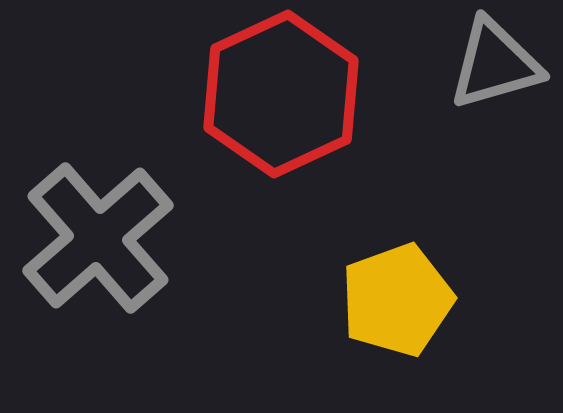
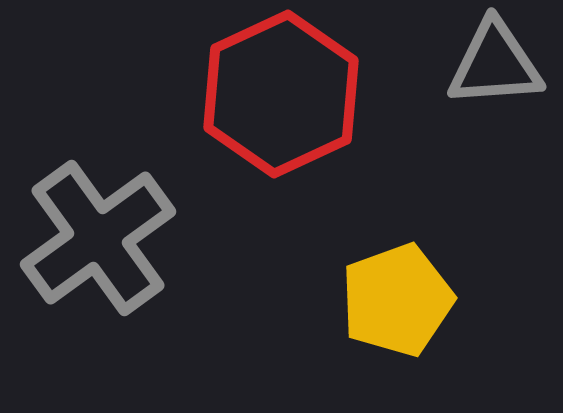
gray triangle: rotated 12 degrees clockwise
gray cross: rotated 5 degrees clockwise
